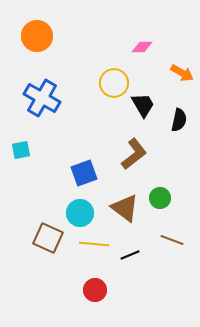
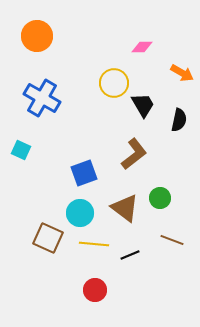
cyan square: rotated 36 degrees clockwise
